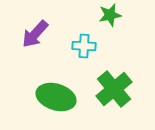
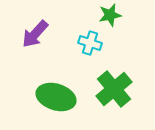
cyan cross: moved 6 px right, 3 px up; rotated 15 degrees clockwise
